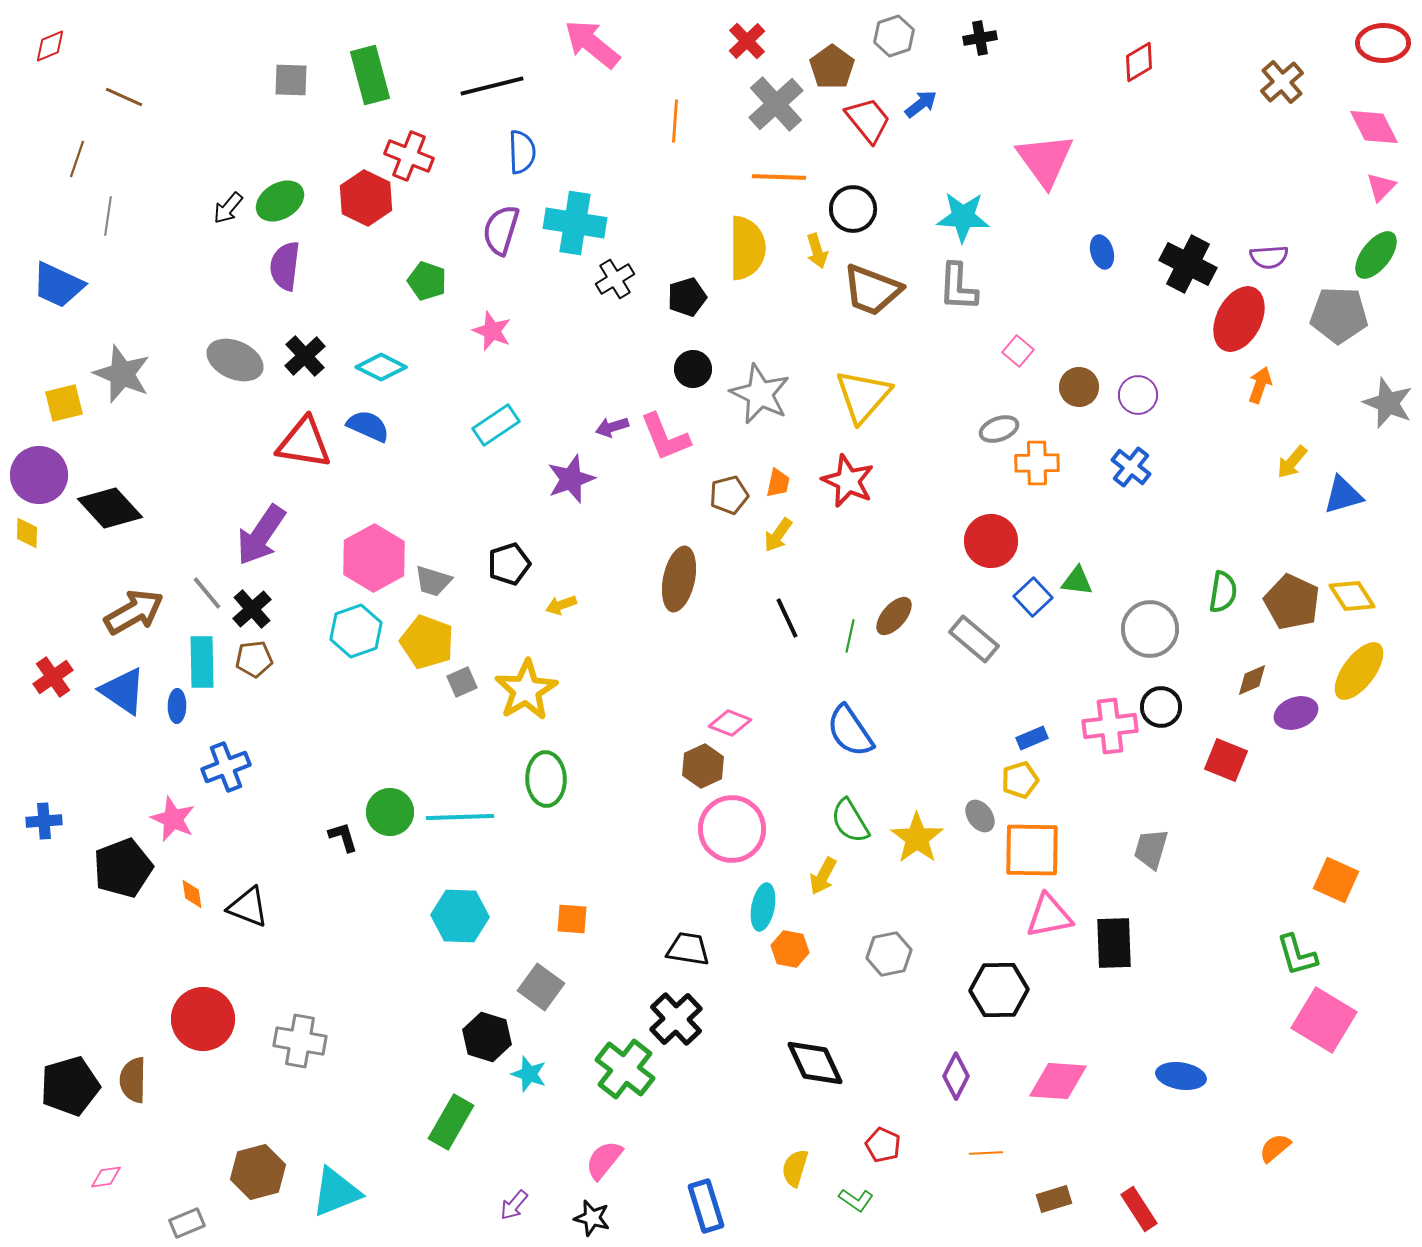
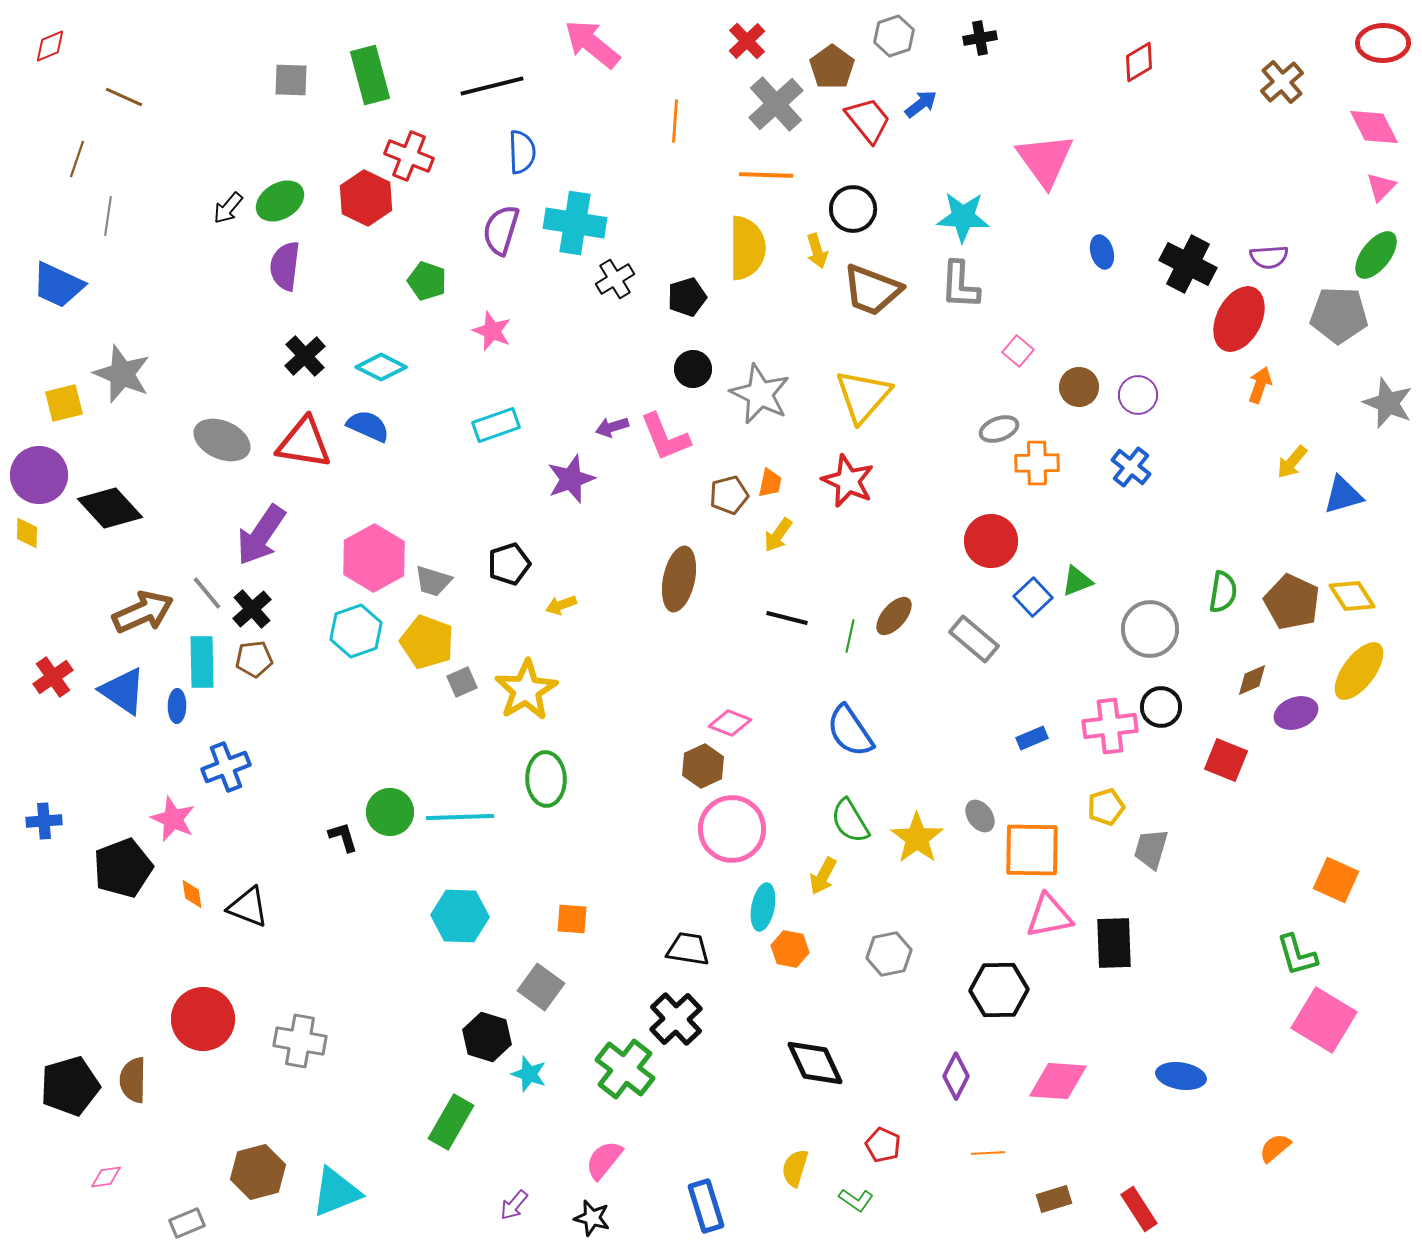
orange line at (779, 177): moved 13 px left, 2 px up
gray L-shape at (958, 287): moved 2 px right, 2 px up
gray ellipse at (235, 360): moved 13 px left, 80 px down
cyan rectangle at (496, 425): rotated 15 degrees clockwise
orange trapezoid at (778, 483): moved 8 px left
green triangle at (1077, 581): rotated 28 degrees counterclockwise
brown arrow at (134, 612): moved 9 px right; rotated 6 degrees clockwise
black line at (787, 618): rotated 51 degrees counterclockwise
yellow pentagon at (1020, 780): moved 86 px right, 27 px down
orange line at (986, 1153): moved 2 px right
